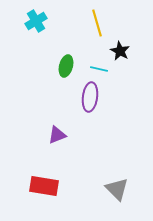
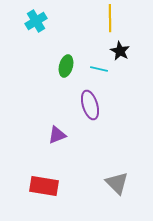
yellow line: moved 13 px right, 5 px up; rotated 16 degrees clockwise
purple ellipse: moved 8 px down; rotated 24 degrees counterclockwise
gray triangle: moved 6 px up
